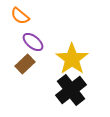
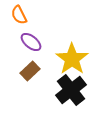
orange semicircle: moved 1 px left, 1 px up; rotated 24 degrees clockwise
purple ellipse: moved 2 px left
brown rectangle: moved 5 px right, 7 px down
